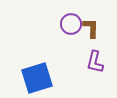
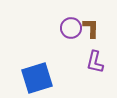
purple circle: moved 4 px down
